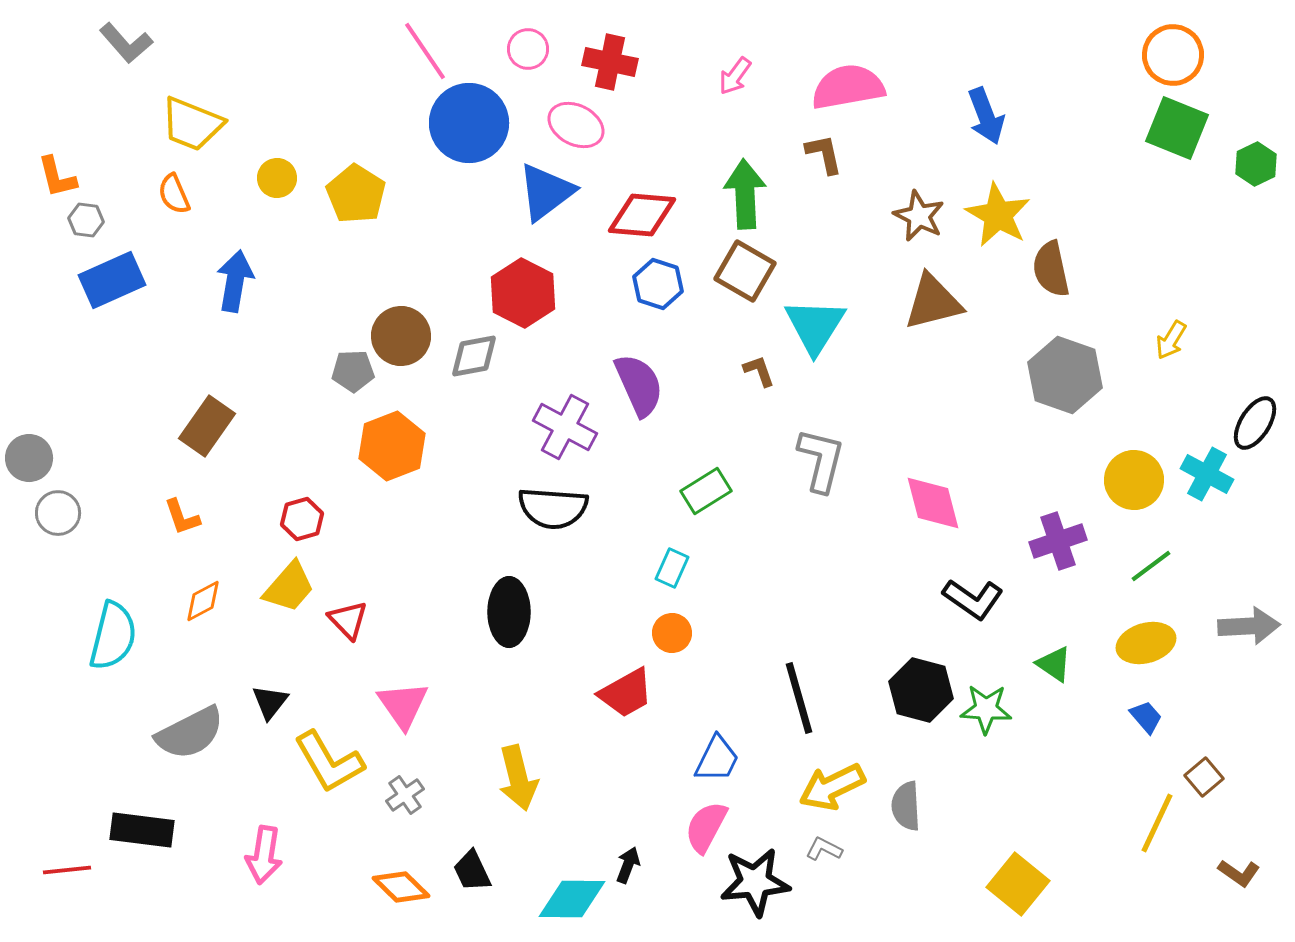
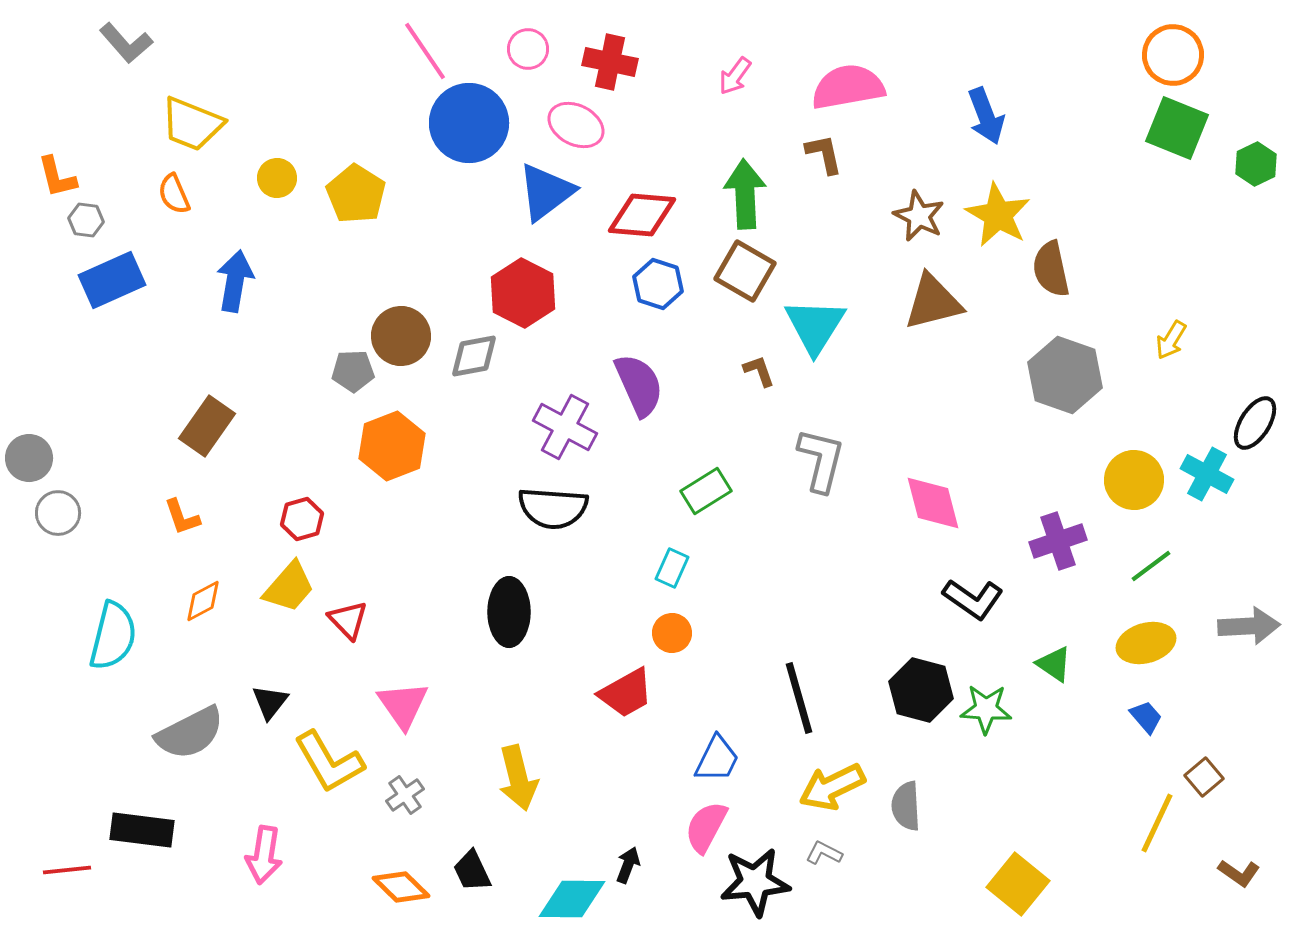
gray L-shape at (824, 849): moved 4 px down
